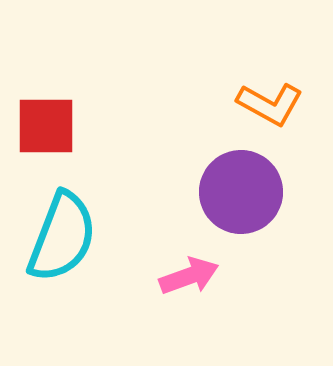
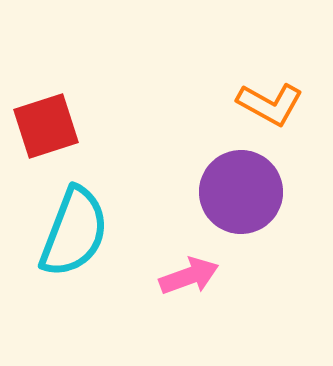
red square: rotated 18 degrees counterclockwise
cyan semicircle: moved 12 px right, 5 px up
